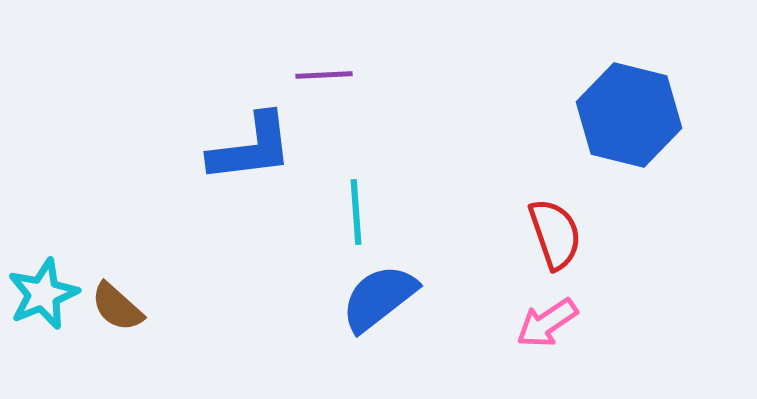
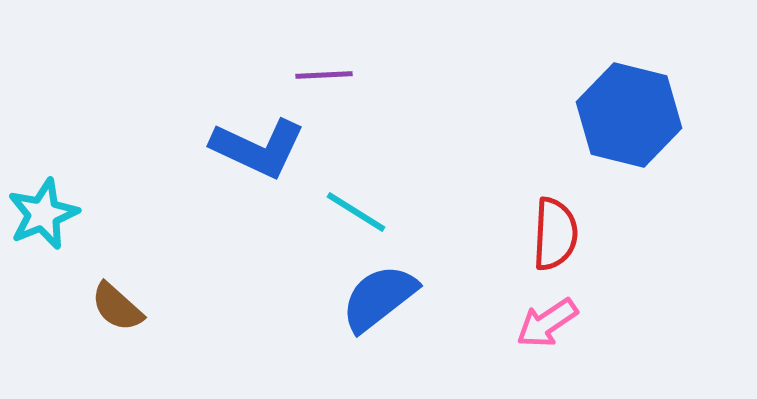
blue L-shape: moved 7 px right; rotated 32 degrees clockwise
cyan line: rotated 54 degrees counterclockwise
red semicircle: rotated 22 degrees clockwise
cyan star: moved 80 px up
